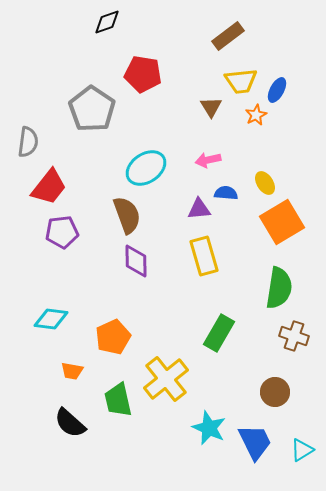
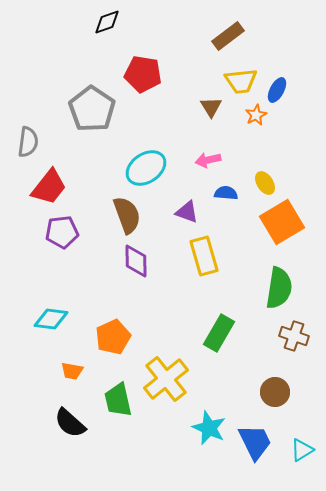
purple triangle: moved 12 px left, 3 px down; rotated 25 degrees clockwise
